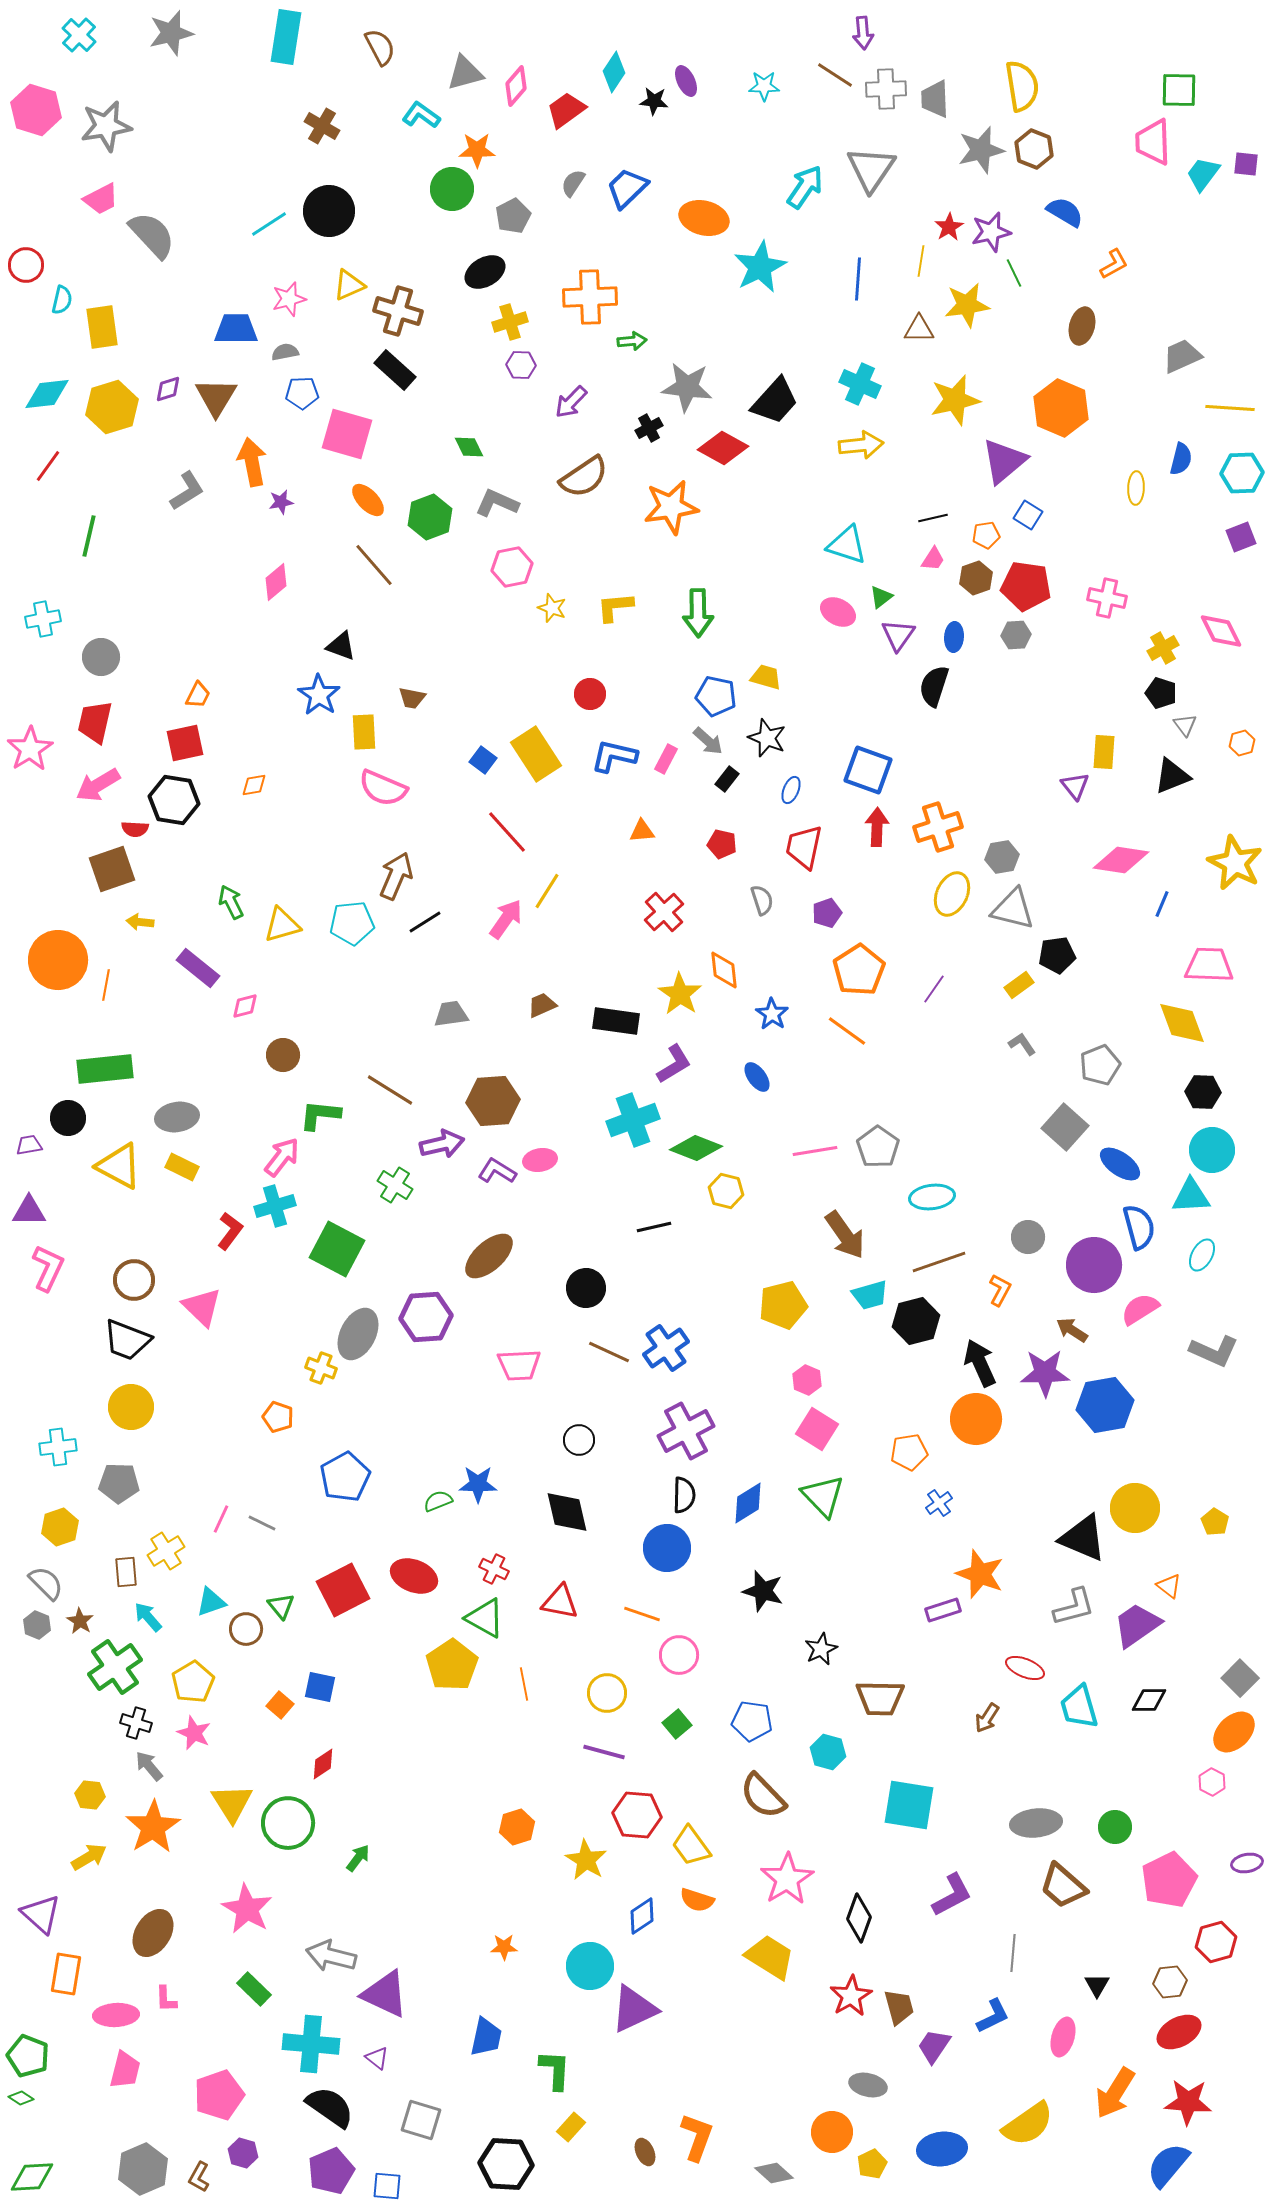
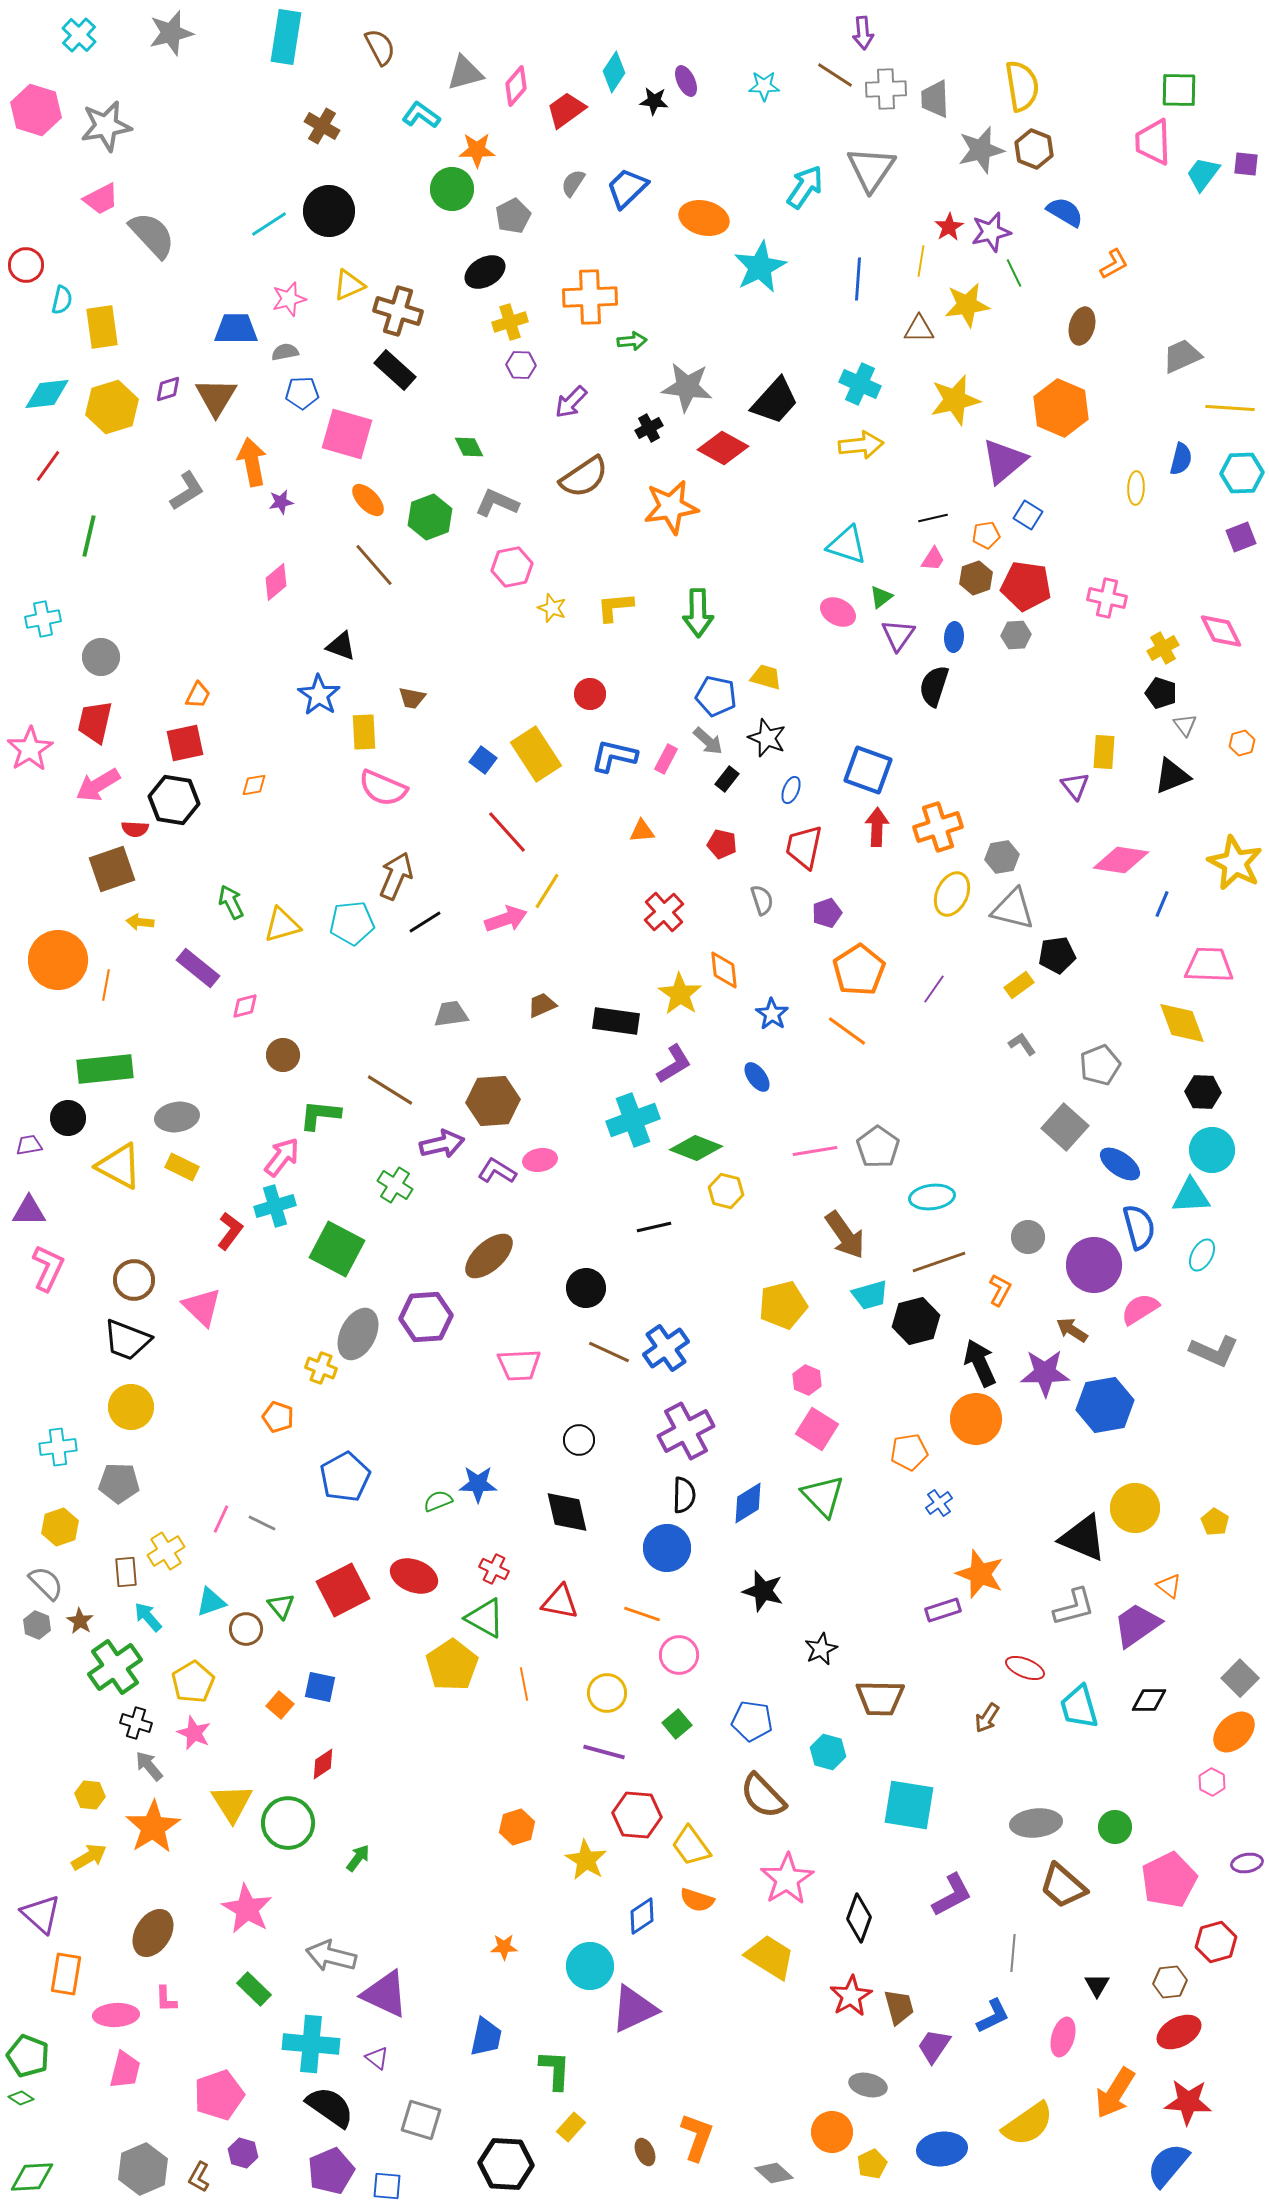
pink arrow at (506, 919): rotated 36 degrees clockwise
